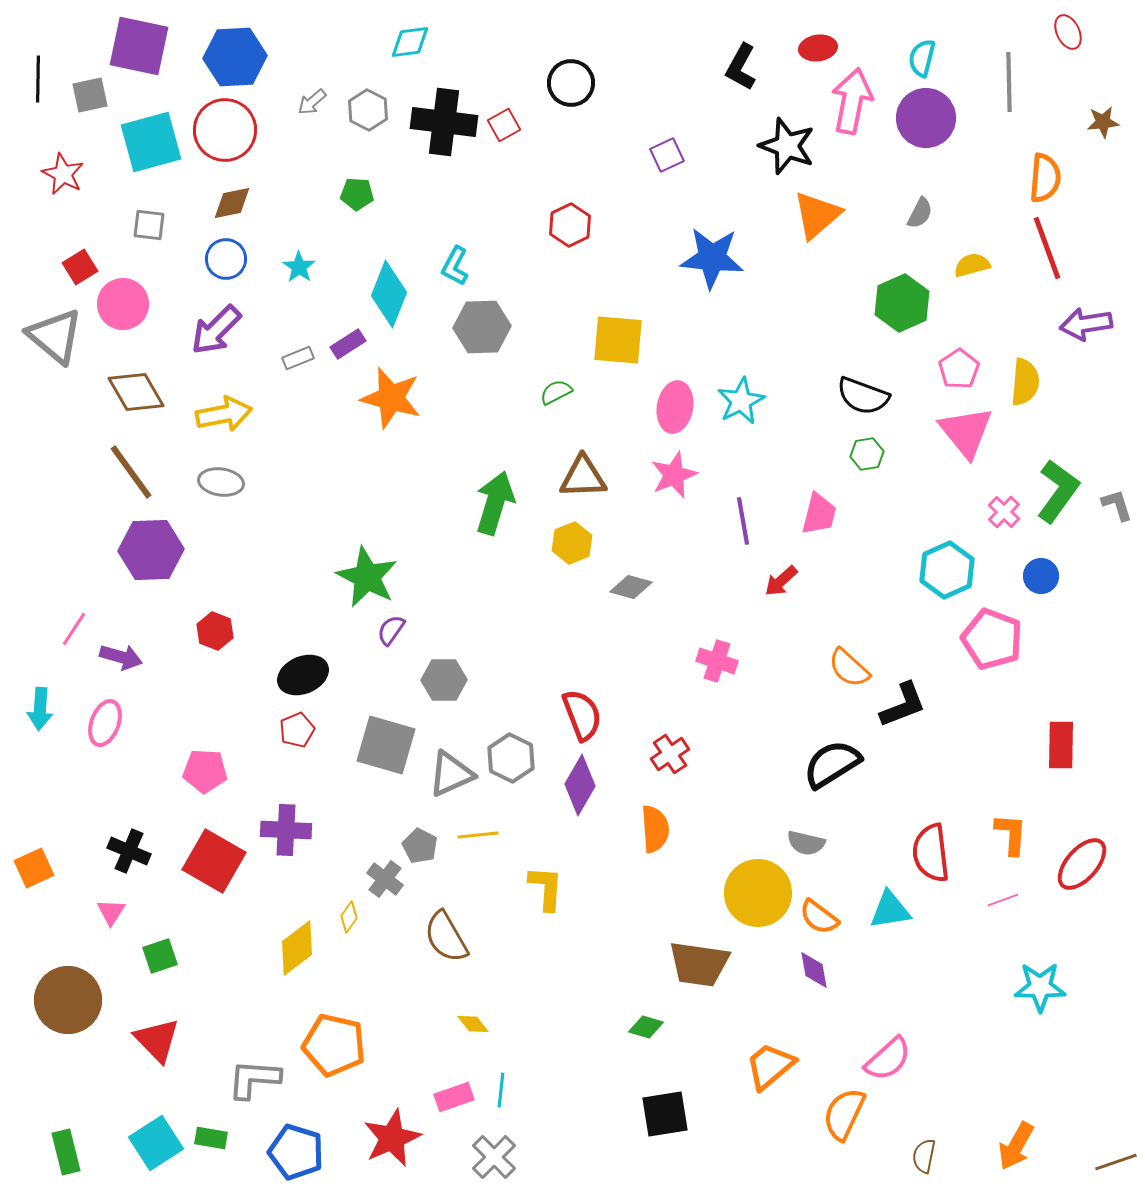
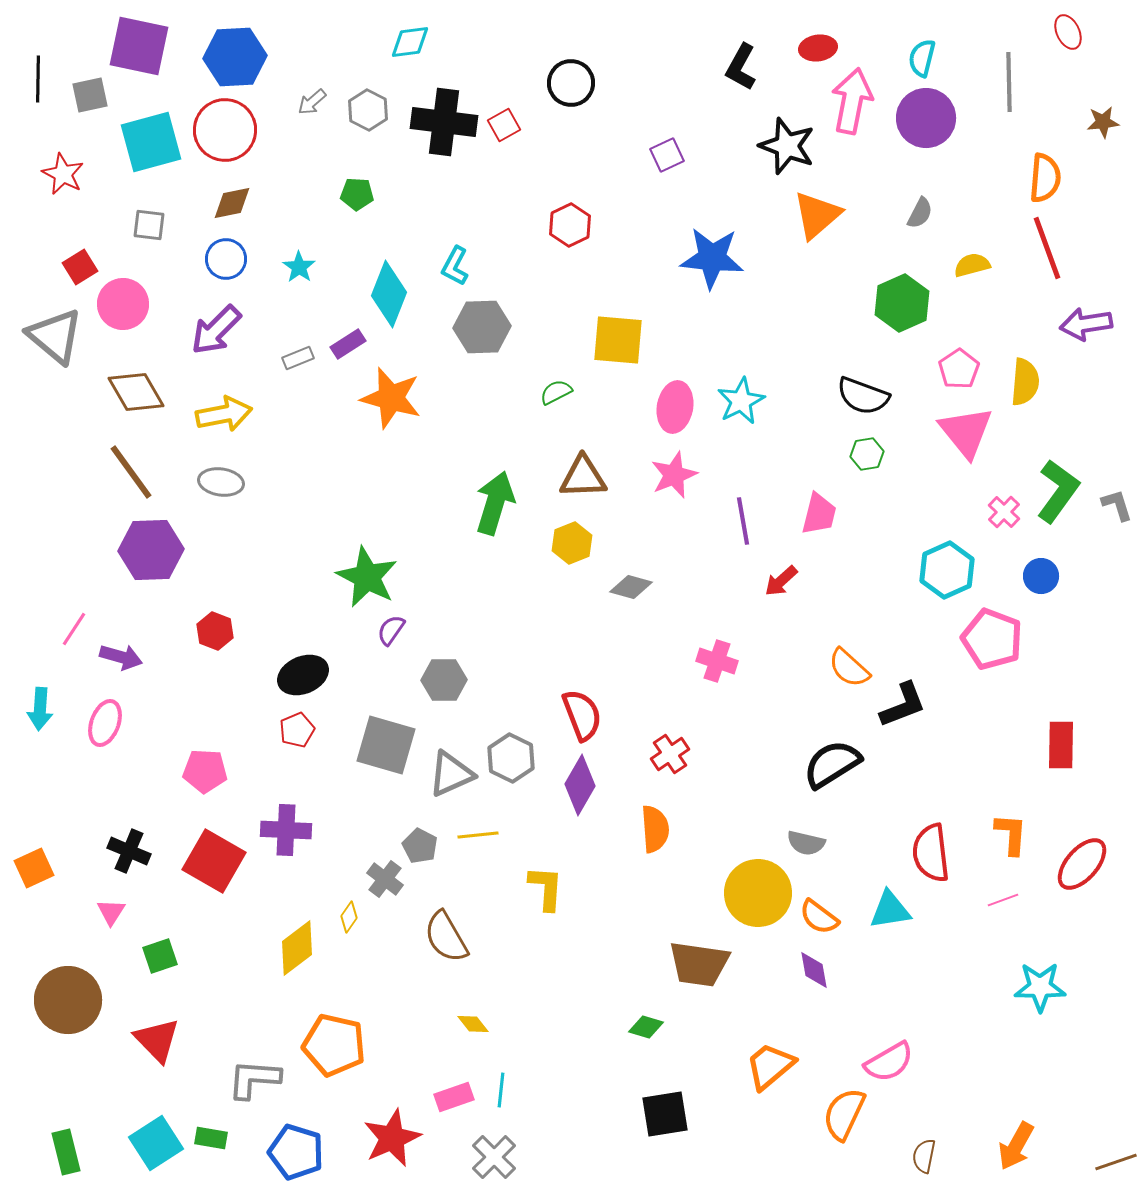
pink semicircle at (888, 1059): moved 1 px right, 3 px down; rotated 12 degrees clockwise
